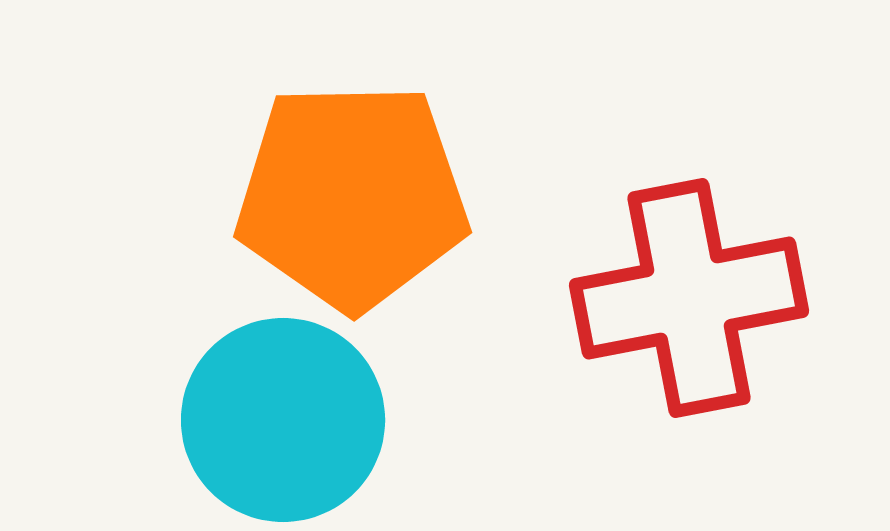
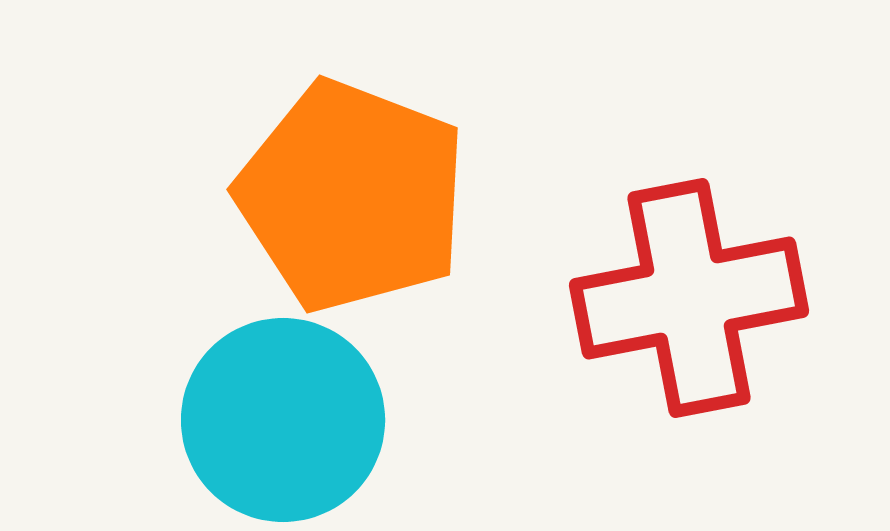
orange pentagon: rotated 22 degrees clockwise
